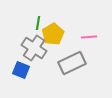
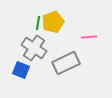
yellow pentagon: moved 12 px up; rotated 10 degrees clockwise
gray rectangle: moved 6 px left
